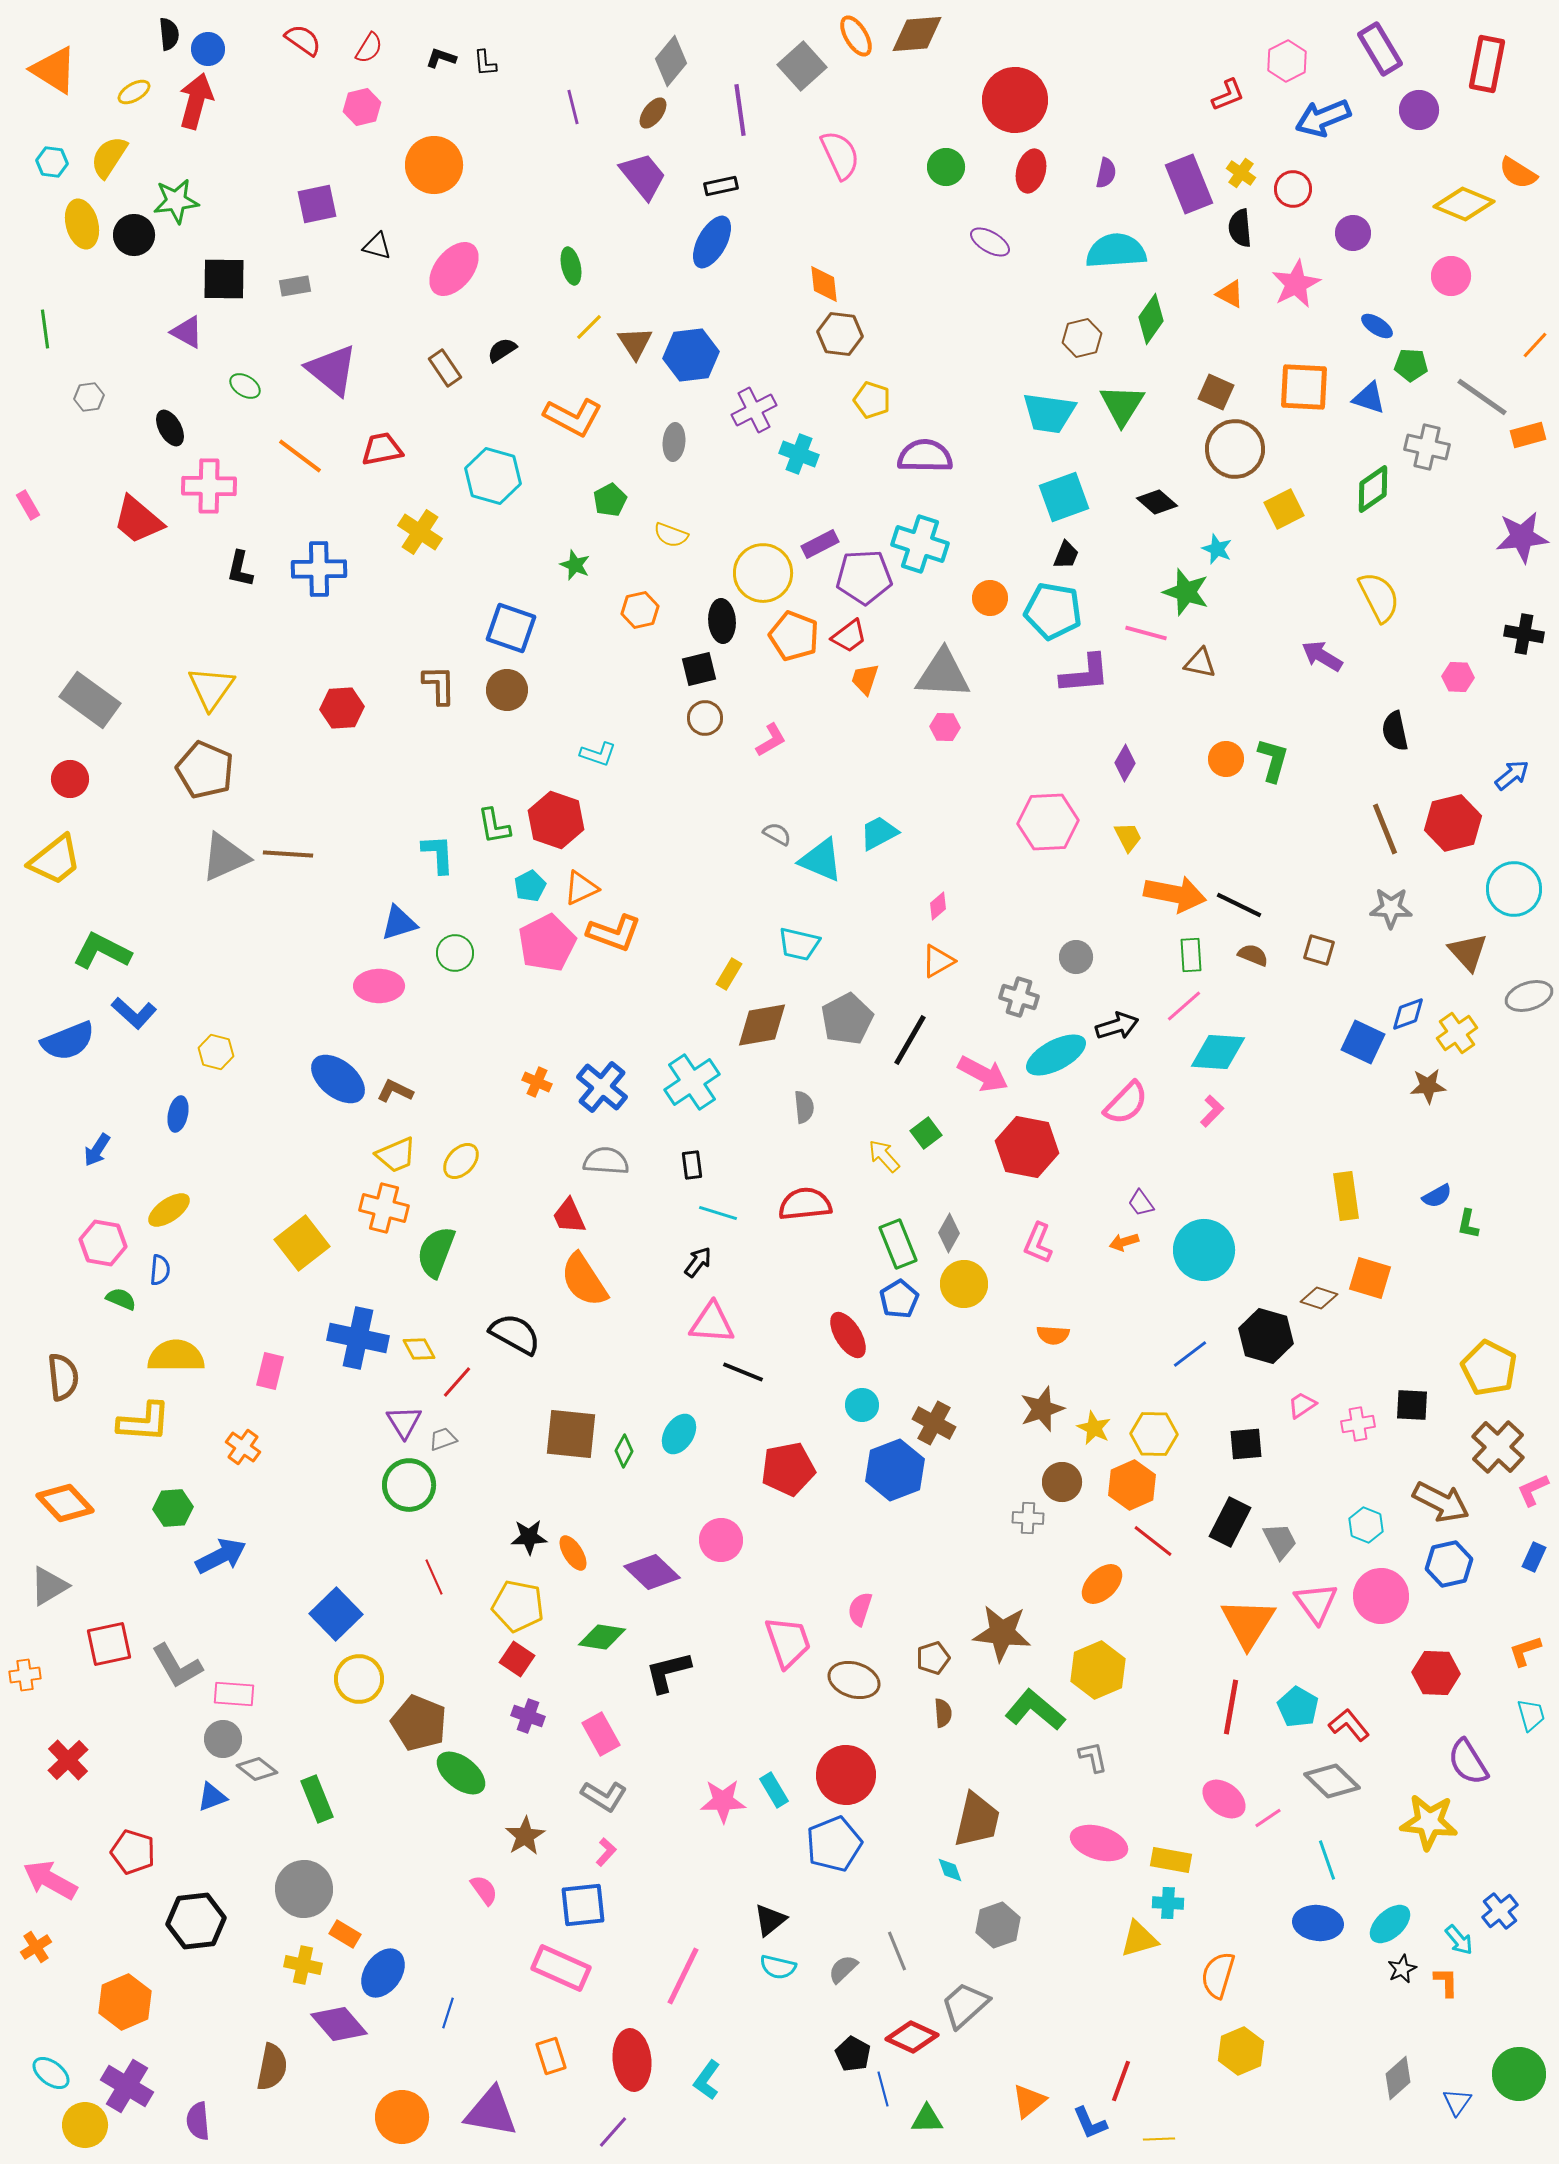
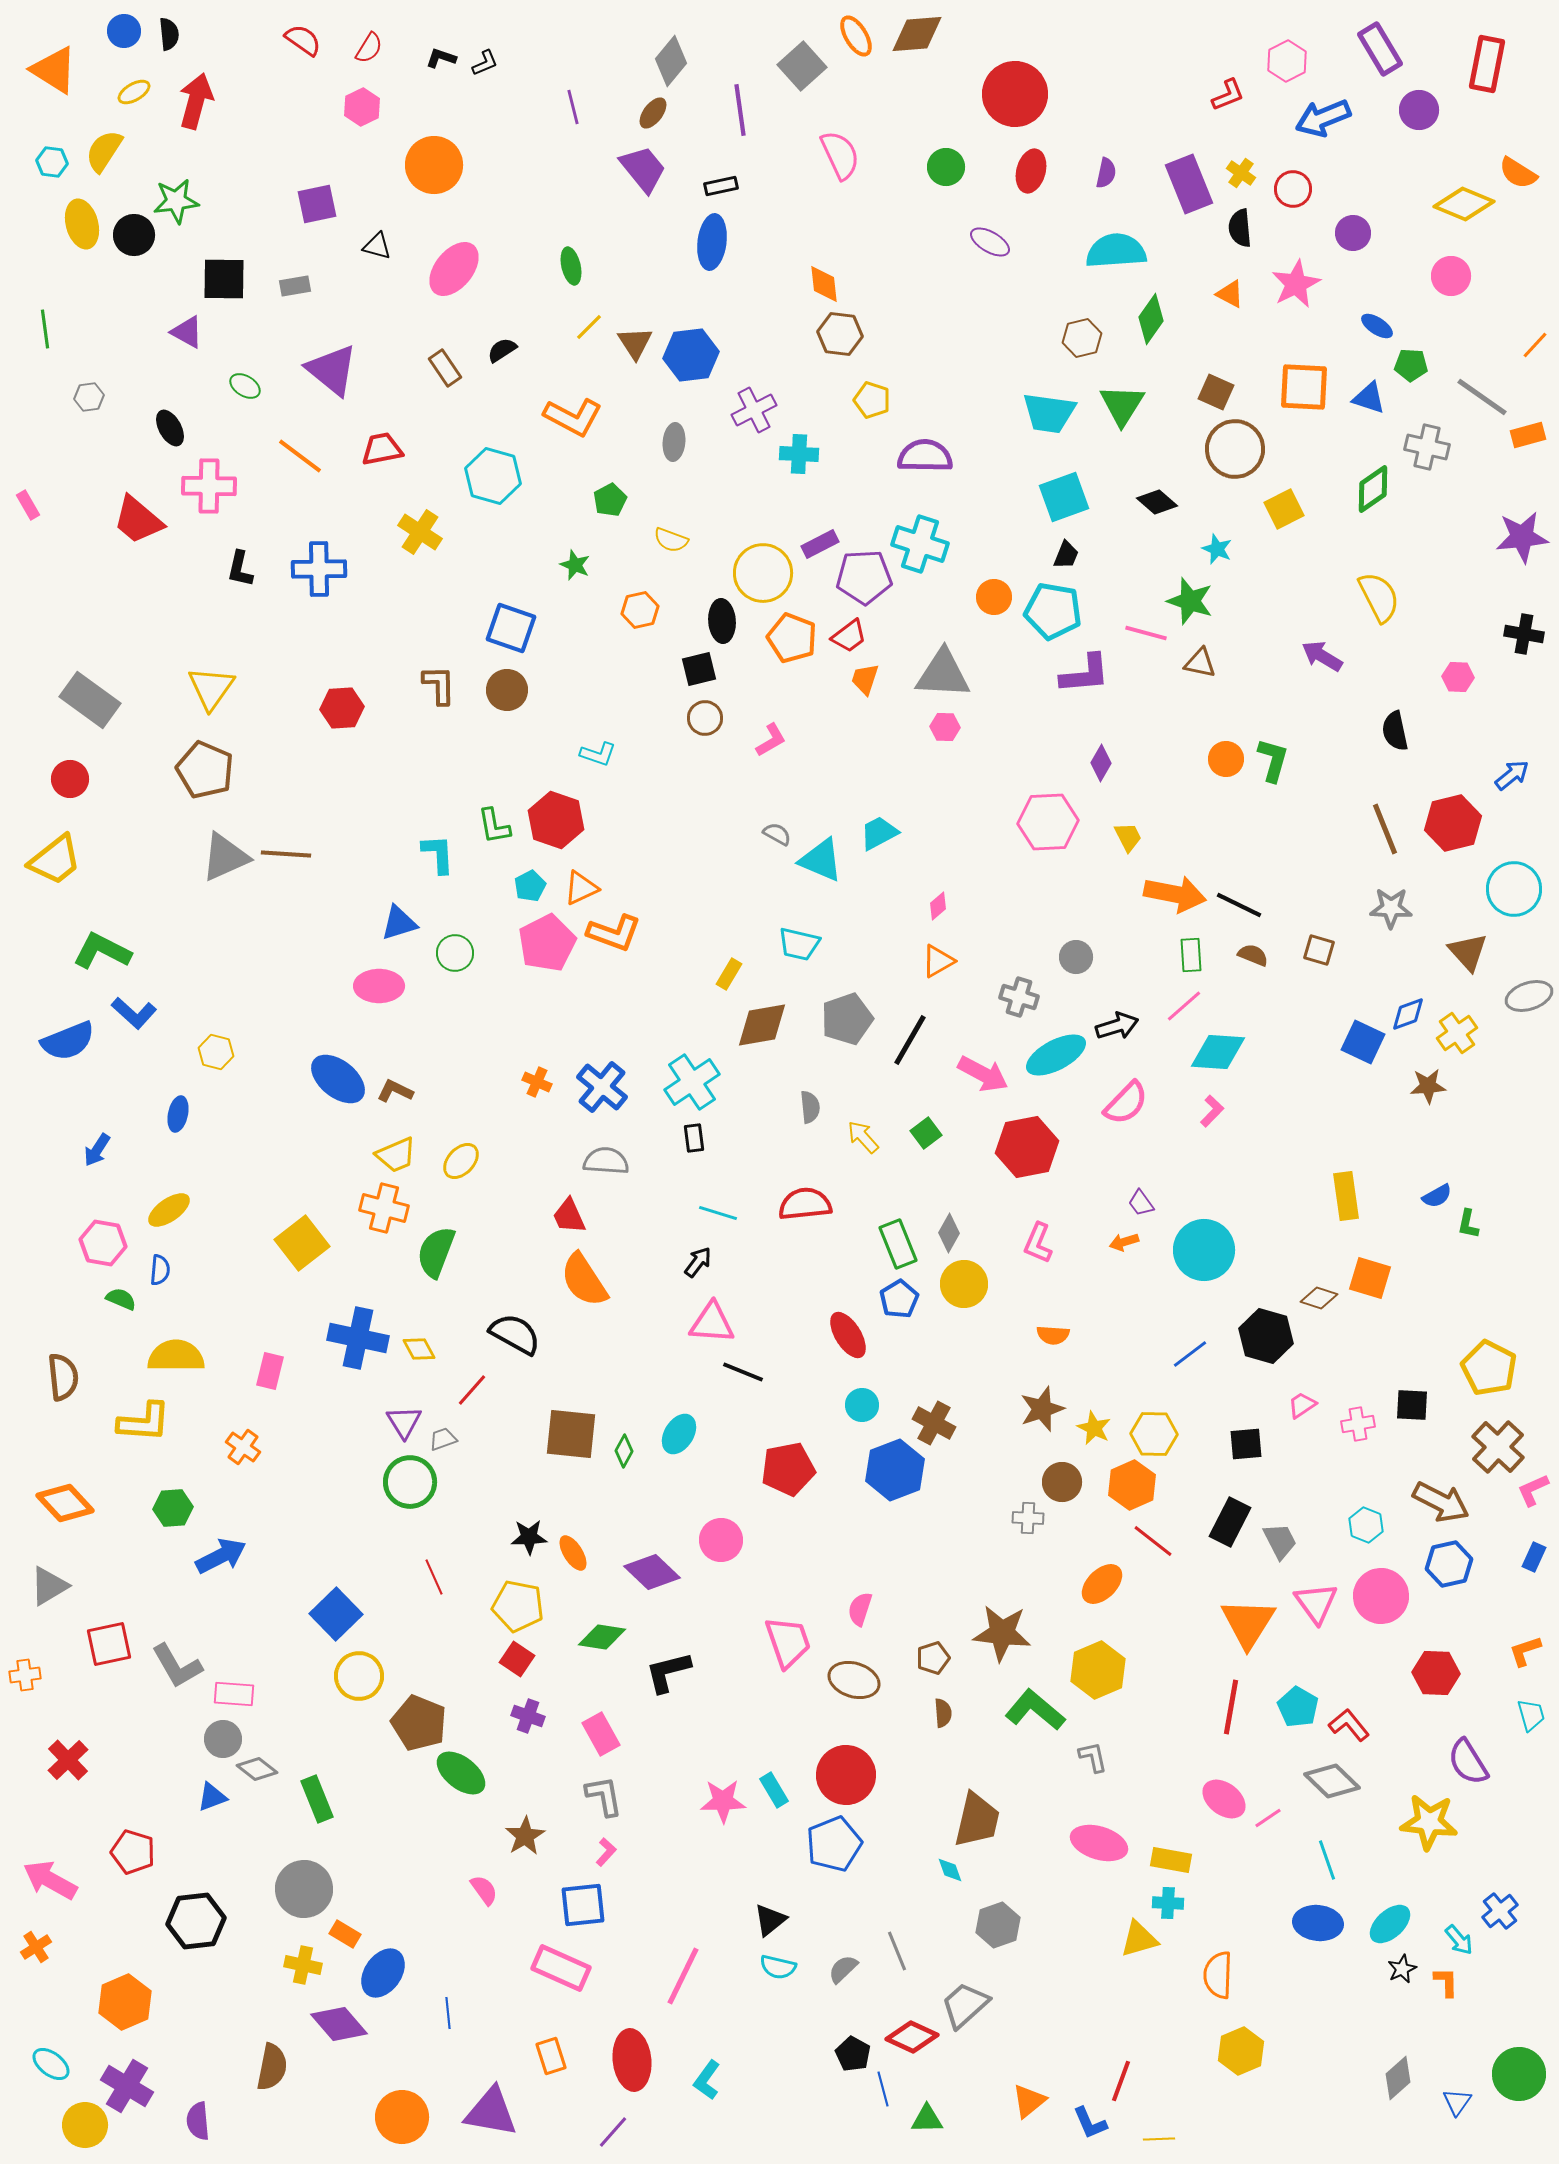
blue circle at (208, 49): moved 84 px left, 18 px up
black L-shape at (485, 63): rotated 108 degrees counterclockwise
red circle at (1015, 100): moved 6 px up
pink hexagon at (362, 107): rotated 12 degrees counterclockwise
yellow semicircle at (109, 157): moved 5 px left, 6 px up
purple trapezoid at (643, 176): moved 7 px up
blue ellipse at (712, 242): rotated 22 degrees counterclockwise
cyan cross at (799, 454): rotated 18 degrees counterclockwise
yellow semicircle at (671, 535): moved 5 px down
green star at (1186, 592): moved 4 px right, 9 px down
orange circle at (990, 598): moved 4 px right, 1 px up
orange pentagon at (794, 636): moved 2 px left, 2 px down
purple diamond at (1125, 763): moved 24 px left
brown line at (288, 854): moved 2 px left
gray pentagon at (847, 1019): rotated 9 degrees clockwise
gray semicircle at (804, 1107): moved 6 px right
red hexagon at (1027, 1147): rotated 22 degrees counterclockwise
yellow arrow at (884, 1156): moved 21 px left, 19 px up
black rectangle at (692, 1165): moved 2 px right, 27 px up
red line at (457, 1382): moved 15 px right, 8 px down
green circle at (409, 1485): moved 1 px right, 3 px up
yellow circle at (359, 1679): moved 3 px up
gray L-shape at (604, 1796): rotated 132 degrees counterclockwise
orange semicircle at (1218, 1975): rotated 15 degrees counterclockwise
blue line at (448, 2013): rotated 24 degrees counterclockwise
cyan ellipse at (51, 2073): moved 9 px up
